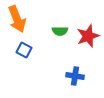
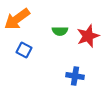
orange arrow: rotated 76 degrees clockwise
